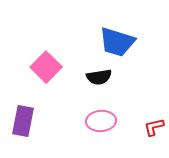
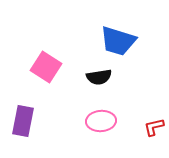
blue trapezoid: moved 1 px right, 1 px up
pink square: rotated 12 degrees counterclockwise
